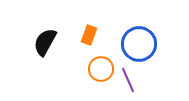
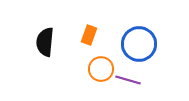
black semicircle: rotated 24 degrees counterclockwise
purple line: rotated 50 degrees counterclockwise
